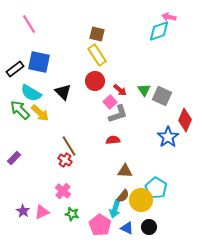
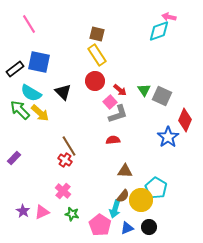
blue triangle: rotated 48 degrees counterclockwise
